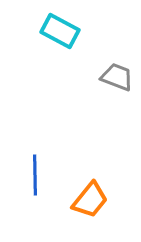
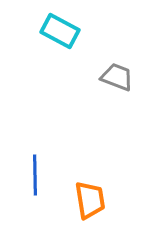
orange trapezoid: rotated 48 degrees counterclockwise
